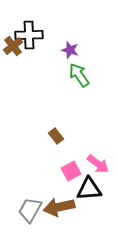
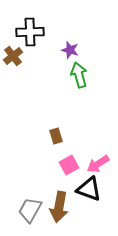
black cross: moved 1 px right, 3 px up
brown cross: moved 10 px down
green arrow: rotated 20 degrees clockwise
brown rectangle: rotated 21 degrees clockwise
pink arrow: rotated 110 degrees clockwise
pink square: moved 2 px left, 6 px up
black triangle: rotated 24 degrees clockwise
brown arrow: rotated 68 degrees counterclockwise
